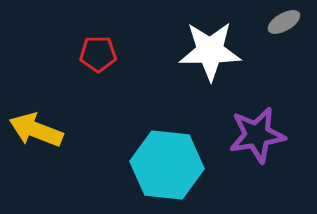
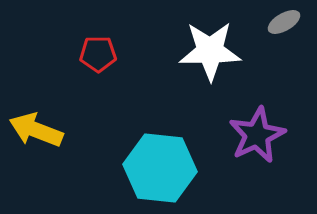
purple star: rotated 16 degrees counterclockwise
cyan hexagon: moved 7 px left, 3 px down
